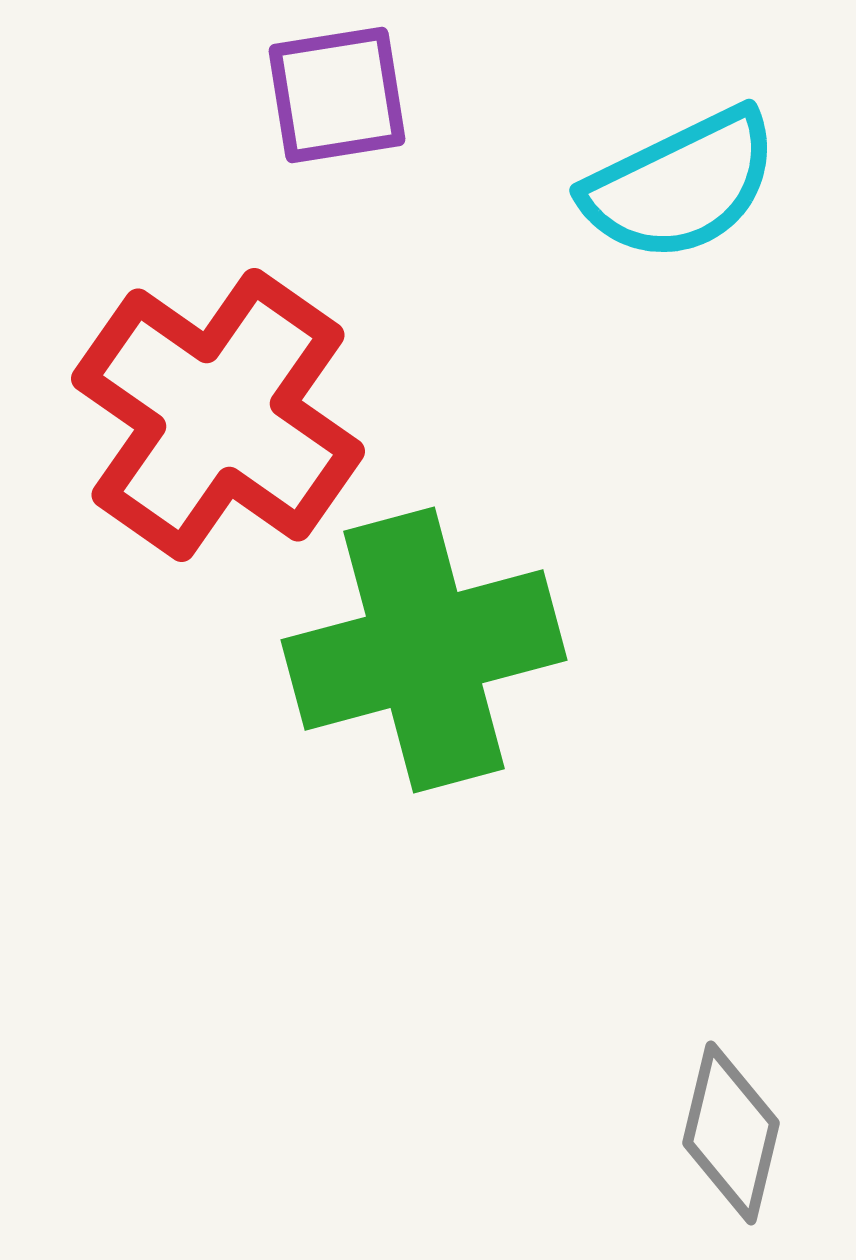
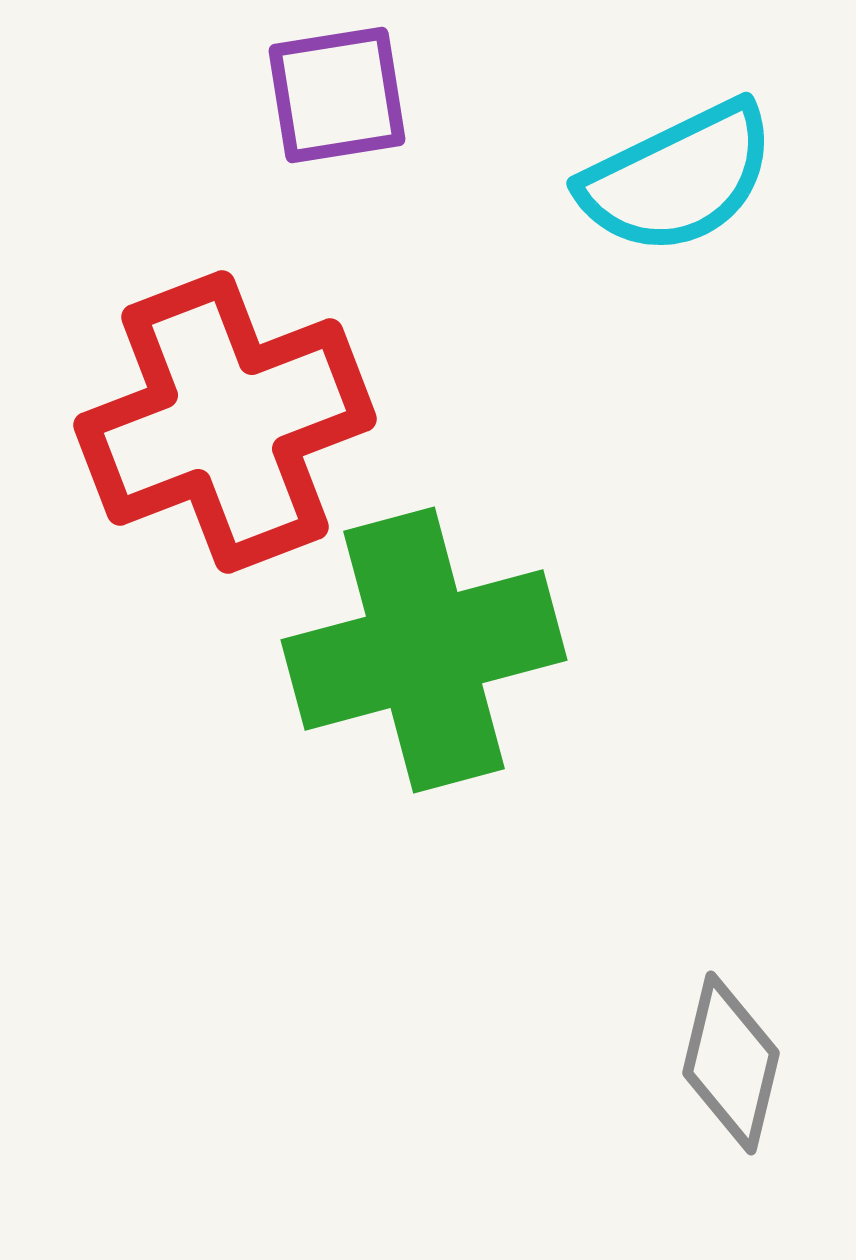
cyan semicircle: moved 3 px left, 7 px up
red cross: moved 7 px right, 7 px down; rotated 34 degrees clockwise
gray diamond: moved 70 px up
